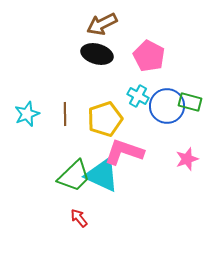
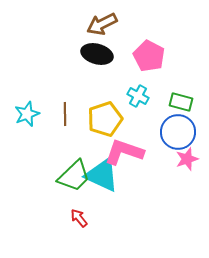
green rectangle: moved 9 px left
blue circle: moved 11 px right, 26 px down
